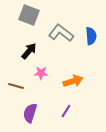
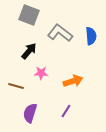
gray L-shape: moved 1 px left
